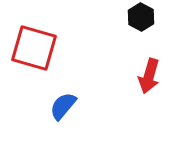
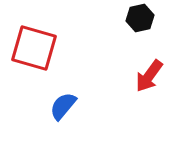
black hexagon: moved 1 px left, 1 px down; rotated 20 degrees clockwise
red arrow: rotated 20 degrees clockwise
